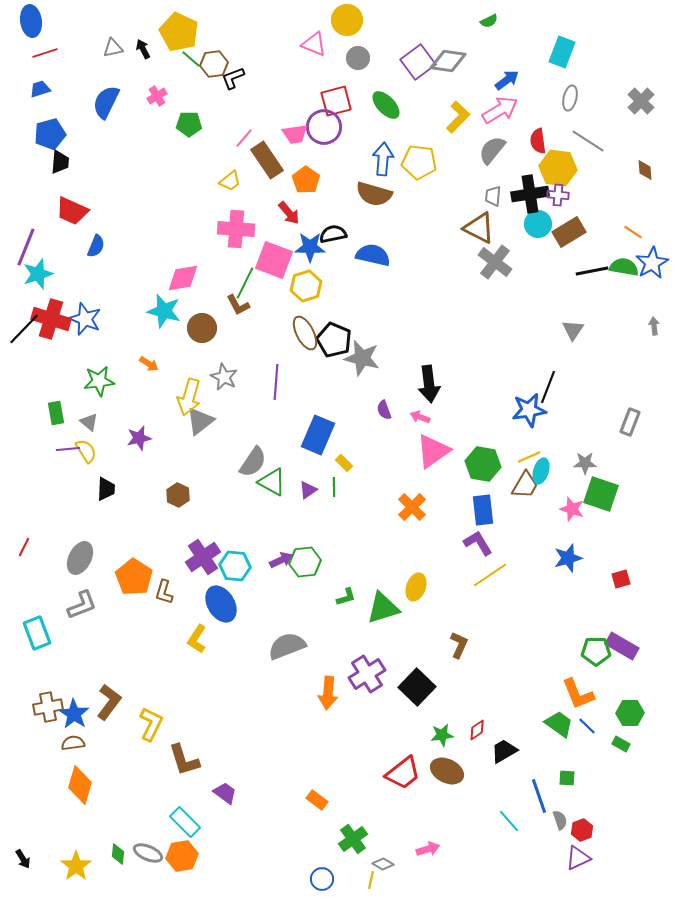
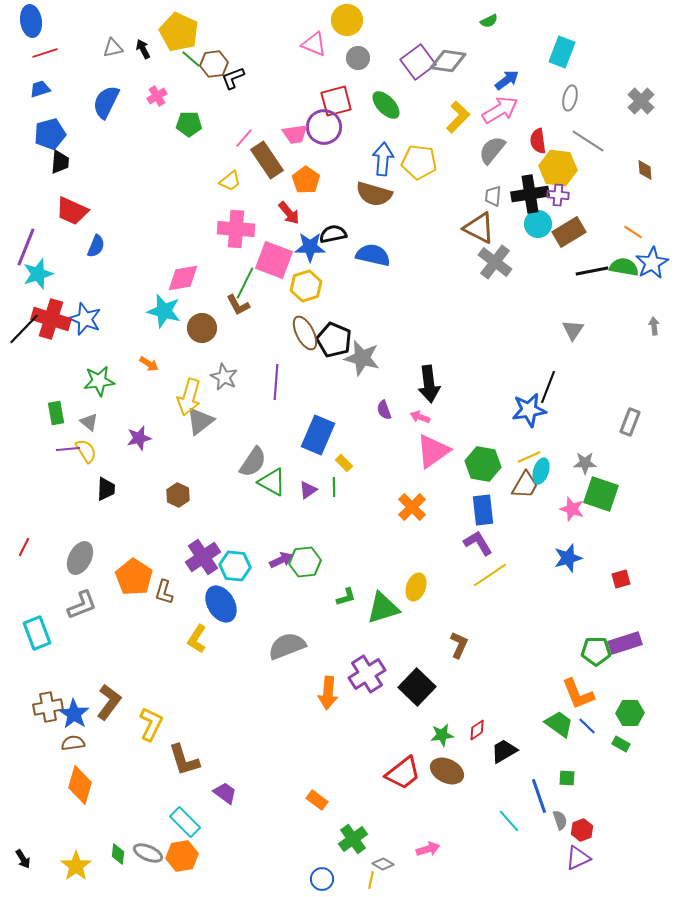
purple rectangle at (622, 646): moved 3 px right, 3 px up; rotated 48 degrees counterclockwise
